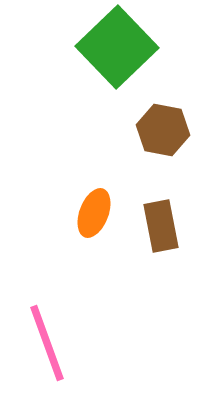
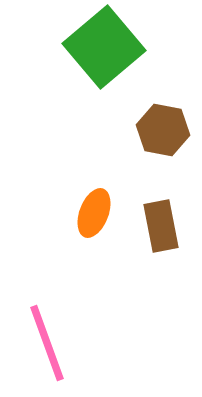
green square: moved 13 px left; rotated 4 degrees clockwise
